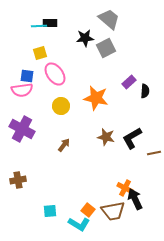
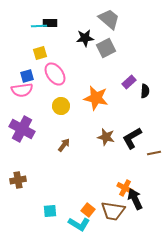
blue square: rotated 24 degrees counterclockwise
brown trapezoid: rotated 20 degrees clockwise
